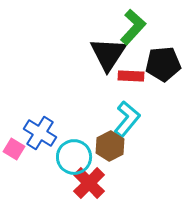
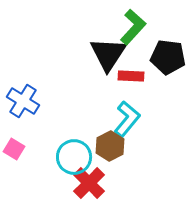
black pentagon: moved 5 px right, 7 px up; rotated 12 degrees clockwise
blue cross: moved 17 px left, 32 px up
